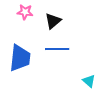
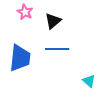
pink star: rotated 21 degrees clockwise
